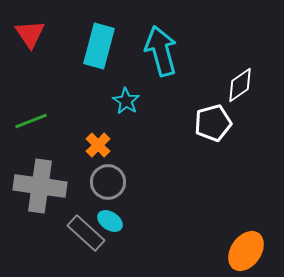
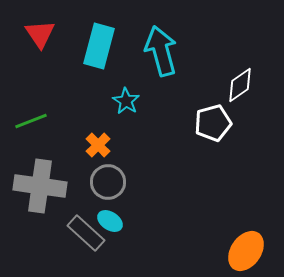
red triangle: moved 10 px right
